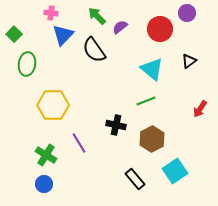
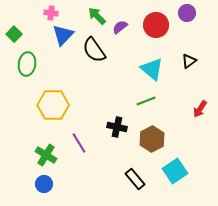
red circle: moved 4 px left, 4 px up
black cross: moved 1 px right, 2 px down
